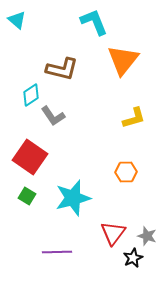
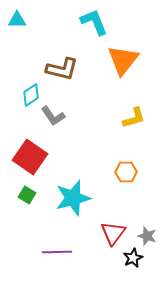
cyan triangle: rotated 42 degrees counterclockwise
green square: moved 1 px up
